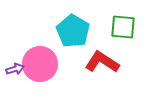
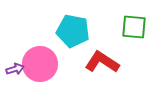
green square: moved 11 px right
cyan pentagon: rotated 20 degrees counterclockwise
